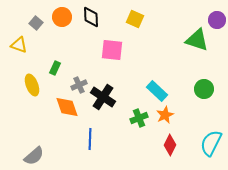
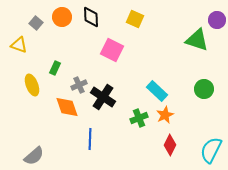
pink square: rotated 20 degrees clockwise
cyan semicircle: moved 7 px down
